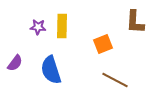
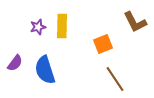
brown L-shape: rotated 30 degrees counterclockwise
purple star: rotated 21 degrees counterclockwise
blue semicircle: moved 6 px left
brown line: moved 1 px up; rotated 28 degrees clockwise
